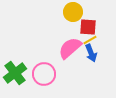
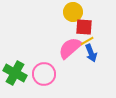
red square: moved 4 px left
yellow line: moved 3 px left, 1 px down
green cross: rotated 25 degrees counterclockwise
